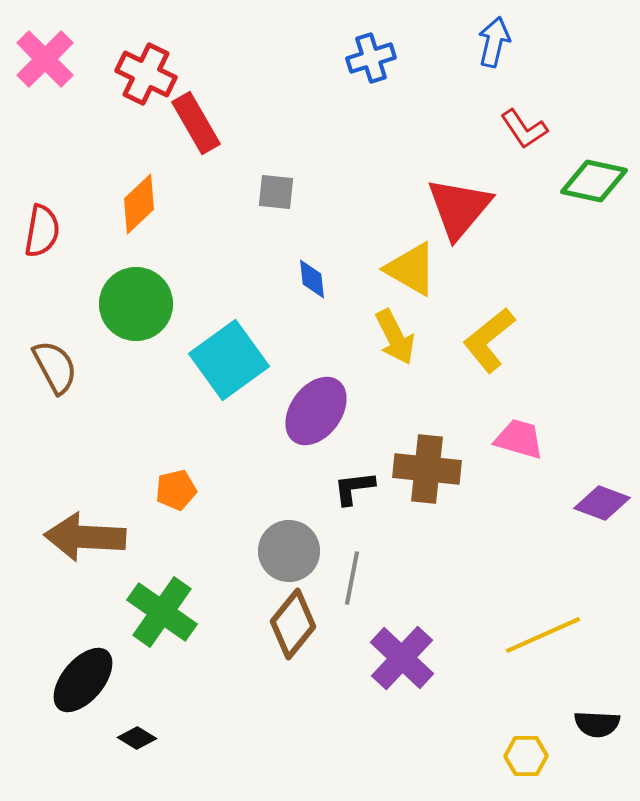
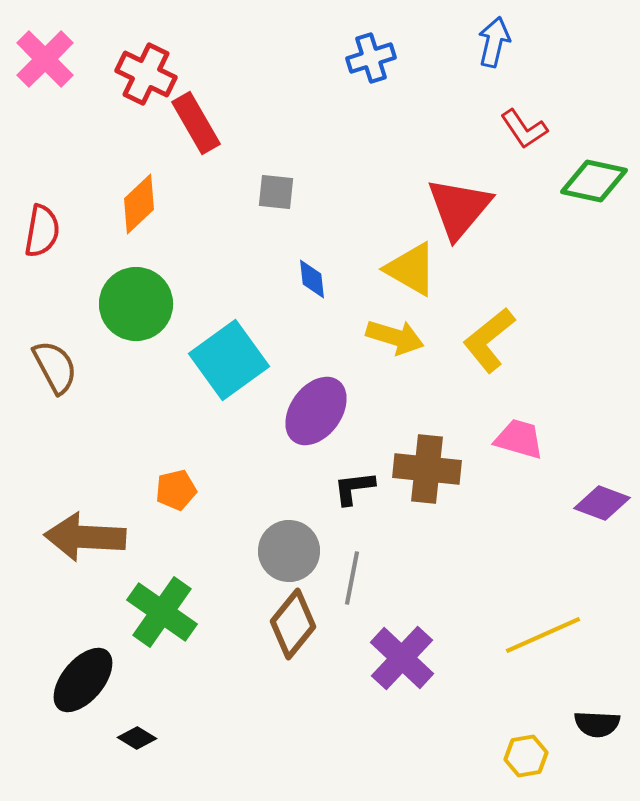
yellow arrow: rotated 46 degrees counterclockwise
yellow hexagon: rotated 9 degrees counterclockwise
